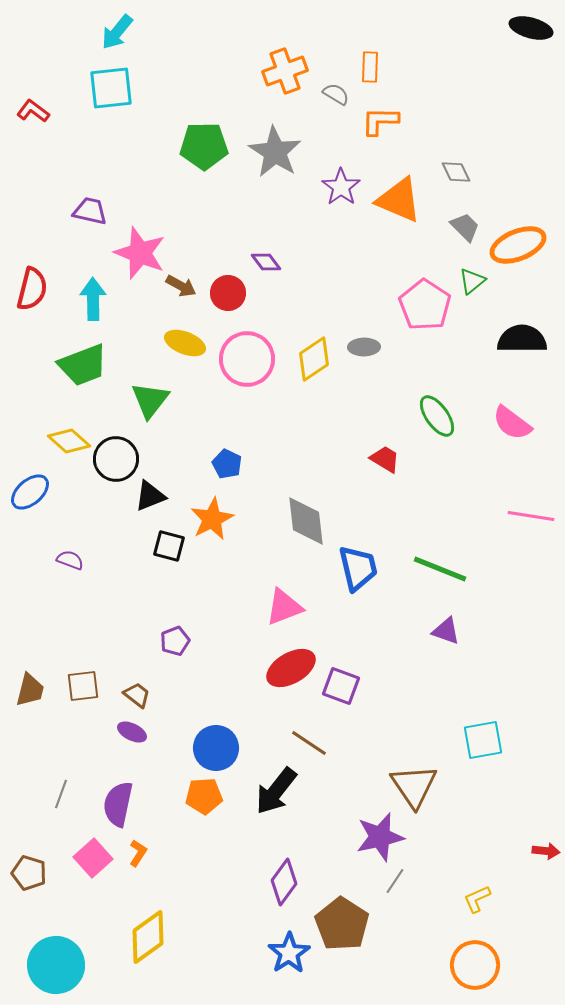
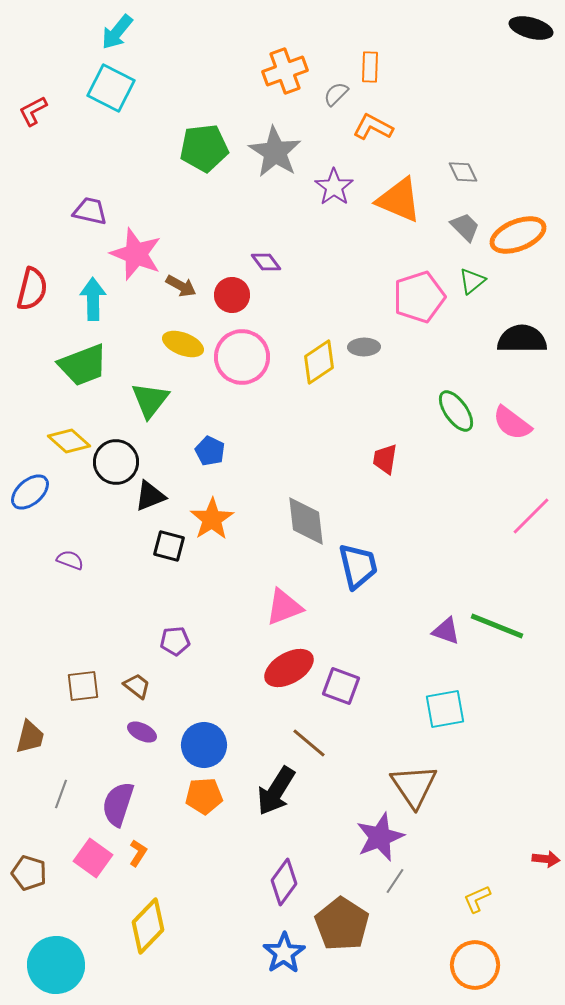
cyan square at (111, 88): rotated 33 degrees clockwise
gray semicircle at (336, 94): rotated 76 degrees counterclockwise
red L-shape at (33, 111): rotated 64 degrees counterclockwise
orange L-shape at (380, 121): moved 7 px left, 6 px down; rotated 27 degrees clockwise
green pentagon at (204, 146): moved 2 px down; rotated 6 degrees counterclockwise
gray diamond at (456, 172): moved 7 px right
purple star at (341, 187): moved 7 px left
orange ellipse at (518, 245): moved 10 px up
pink star at (140, 253): moved 4 px left, 1 px down
red circle at (228, 293): moved 4 px right, 2 px down
pink pentagon at (425, 305): moved 6 px left, 8 px up; rotated 21 degrees clockwise
yellow ellipse at (185, 343): moved 2 px left, 1 px down
pink circle at (247, 359): moved 5 px left, 2 px up
yellow diamond at (314, 359): moved 5 px right, 3 px down
green ellipse at (437, 416): moved 19 px right, 5 px up
black circle at (116, 459): moved 3 px down
red trapezoid at (385, 459): rotated 112 degrees counterclockwise
blue pentagon at (227, 464): moved 17 px left, 13 px up
pink line at (531, 516): rotated 54 degrees counterclockwise
orange star at (212, 519): rotated 6 degrees counterclockwise
blue trapezoid at (358, 568): moved 2 px up
green line at (440, 569): moved 57 px right, 57 px down
purple pentagon at (175, 641): rotated 16 degrees clockwise
red ellipse at (291, 668): moved 2 px left
brown trapezoid at (30, 690): moved 47 px down
brown trapezoid at (137, 695): moved 9 px up
purple ellipse at (132, 732): moved 10 px right
cyan square at (483, 740): moved 38 px left, 31 px up
brown line at (309, 743): rotated 6 degrees clockwise
blue circle at (216, 748): moved 12 px left, 3 px up
black arrow at (276, 791): rotated 6 degrees counterclockwise
purple semicircle at (118, 804): rotated 6 degrees clockwise
purple star at (380, 837): rotated 9 degrees counterclockwise
red arrow at (546, 851): moved 8 px down
pink square at (93, 858): rotated 12 degrees counterclockwise
yellow diamond at (148, 937): moved 11 px up; rotated 10 degrees counterclockwise
blue star at (289, 953): moved 5 px left
